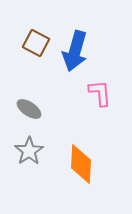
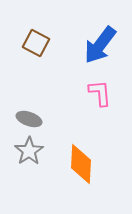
blue arrow: moved 25 px right, 6 px up; rotated 21 degrees clockwise
gray ellipse: moved 10 px down; rotated 15 degrees counterclockwise
